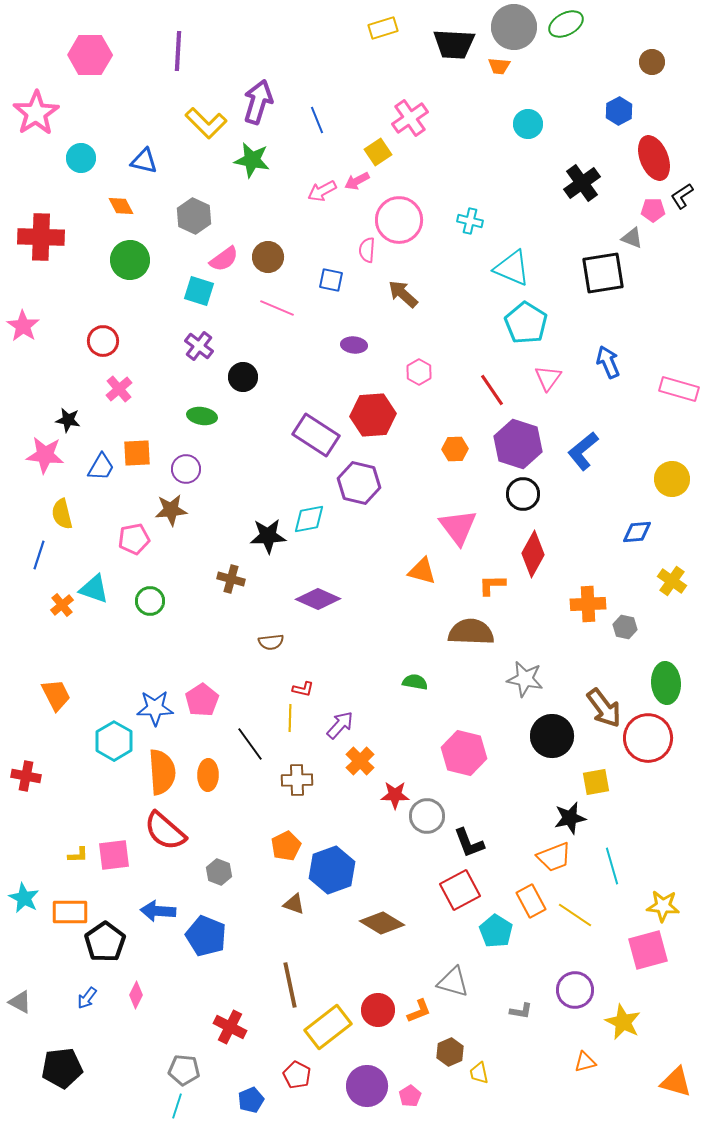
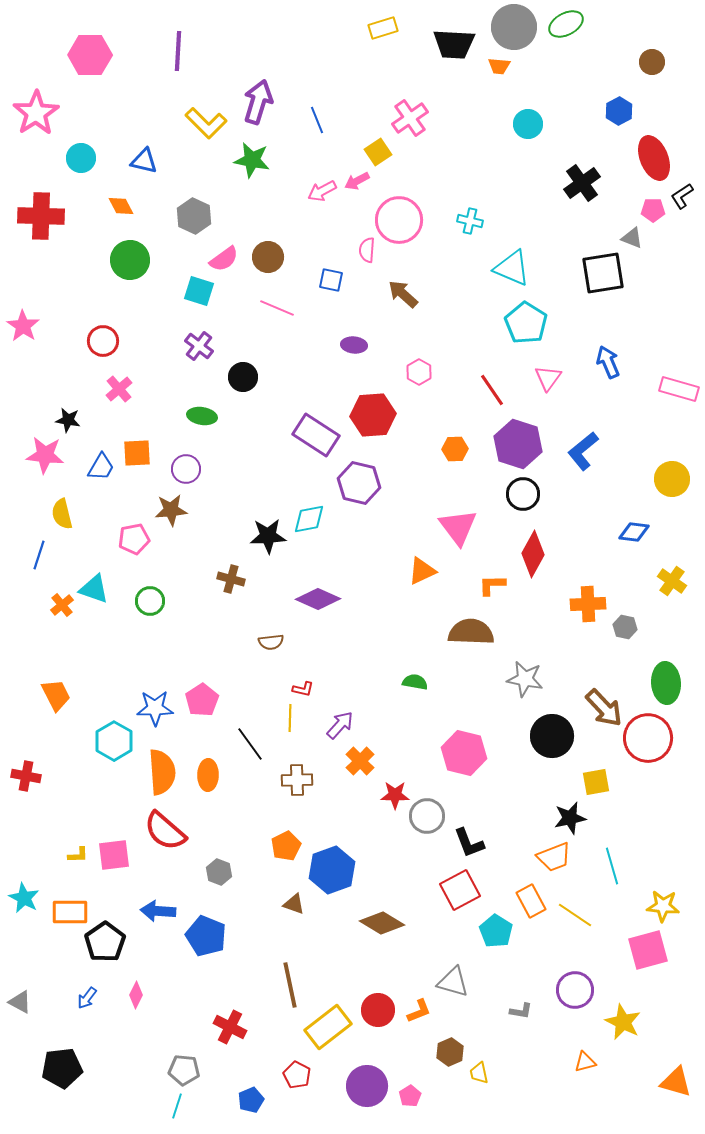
red cross at (41, 237): moved 21 px up
blue diamond at (637, 532): moved 3 px left; rotated 12 degrees clockwise
orange triangle at (422, 571): rotated 40 degrees counterclockwise
brown arrow at (604, 708): rotated 6 degrees counterclockwise
